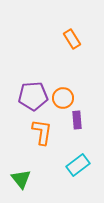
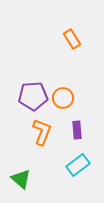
purple rectangle: moved 10 px down
orange L-shape: rotated 12 degrees clockwise
green triangle: rotated 10 degrees counterclockwise
